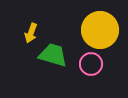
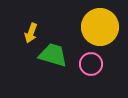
yellow circle: moved 3 px up
